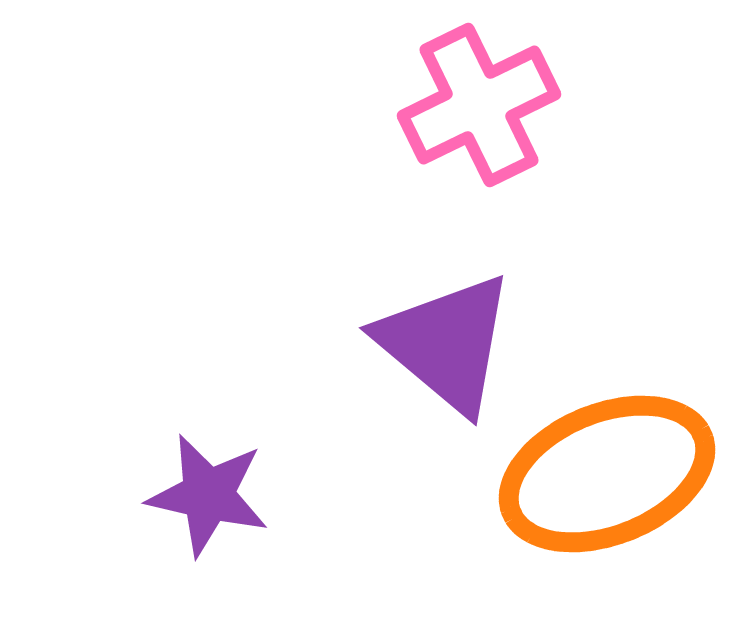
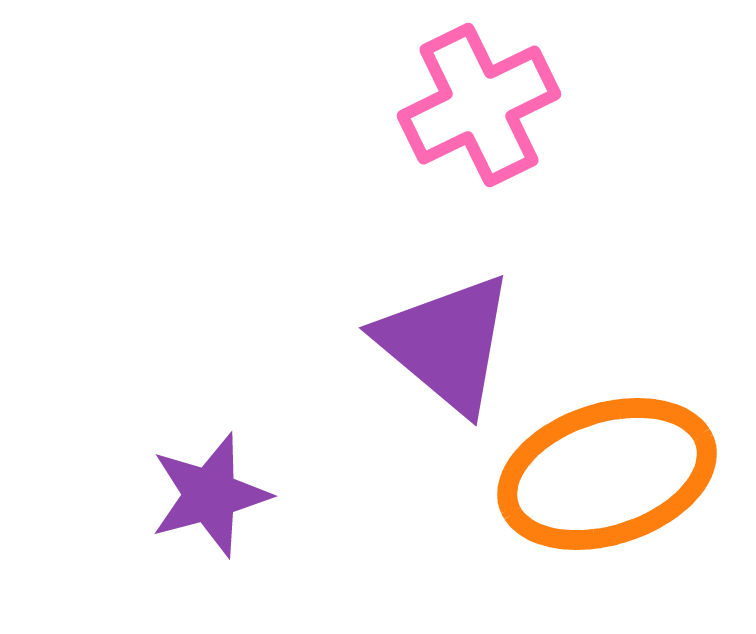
orange ellipse: rotated 4 degrees clockwise
purple star: moved 2 px right; rotated 28 degrees counterclockwise
